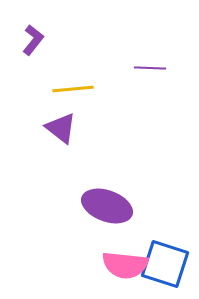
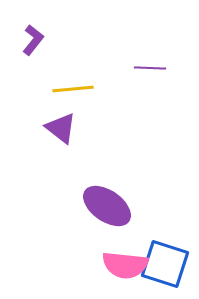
purple ellipse: rotated 15 degrees clockwise
